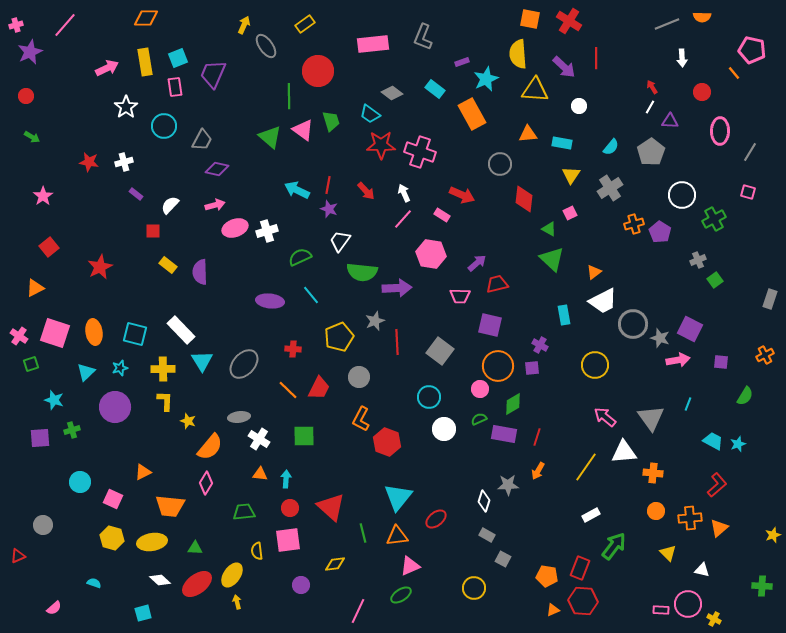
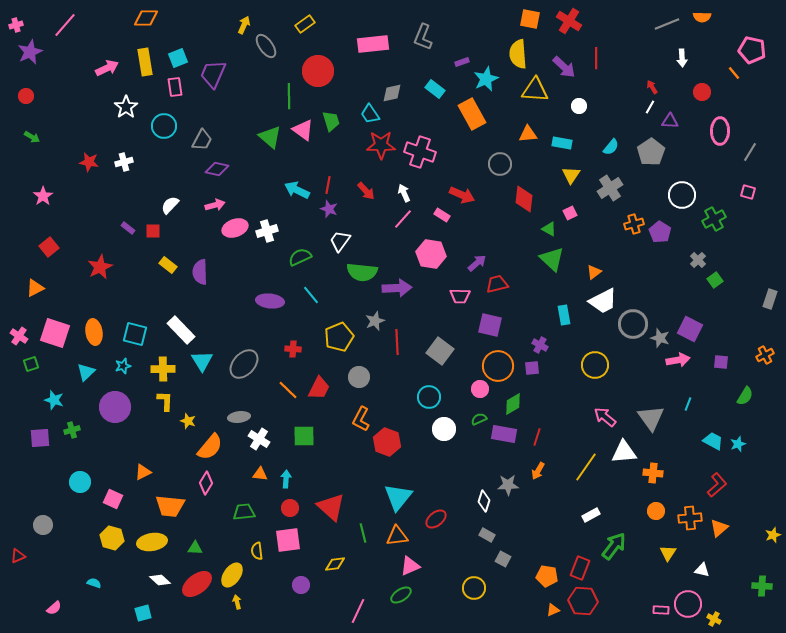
gray diamond at (392, 93): rotated 50 degrees counterclockwise
cyan trapezoid at (370, 114): rotated 20 degrees clockwise
purple rectangle at (136, 194): moved 8 px left, 34 px down
gray cross at (698, 260): rotated 21 degrees counterclockwise
cyan star at (120, 368): moved 3 px right, 2 px up
yellow triangle at (668, 553): rotated 18 degrees clockwise
